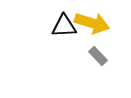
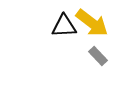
yellow arrow: rotated 20 degrees clockwise
